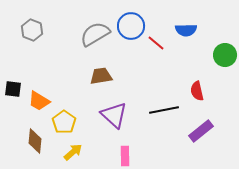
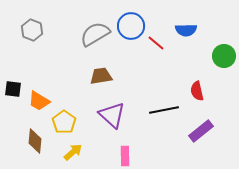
green circle: moved 1 px left, 1 px down
purple triangle: moved 2 px left
